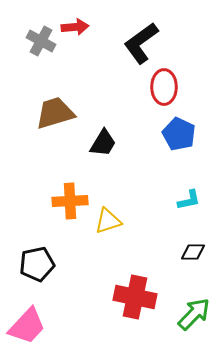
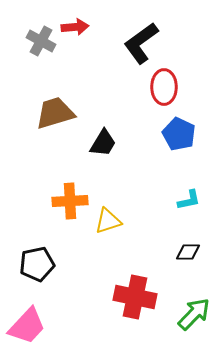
black diamond: moved 5 px left
